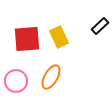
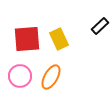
yellow rectangle: moved 2 px down
pink circle: moved 4 px right, 5 px up
